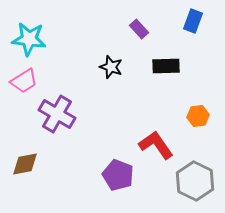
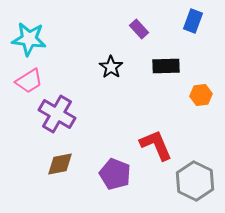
black star: rotated 15 degrees clockwise
pink trapezoid: moved 5 px right
orange hexagon: moved 3 px right, 21 px up
red L-shape: rotated 12 degrees clockwise
brown diamond: moved 35 px right
purple pentagon: moved 3 px left, 1 px up
